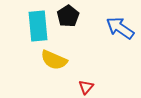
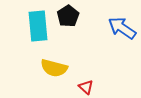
blue arrow: moved 2 px right
yellow semicircle: moved 8 px down; rotated 8 degrees counterclockwise
red triangle: rotated 28 degrees counterclockwise
